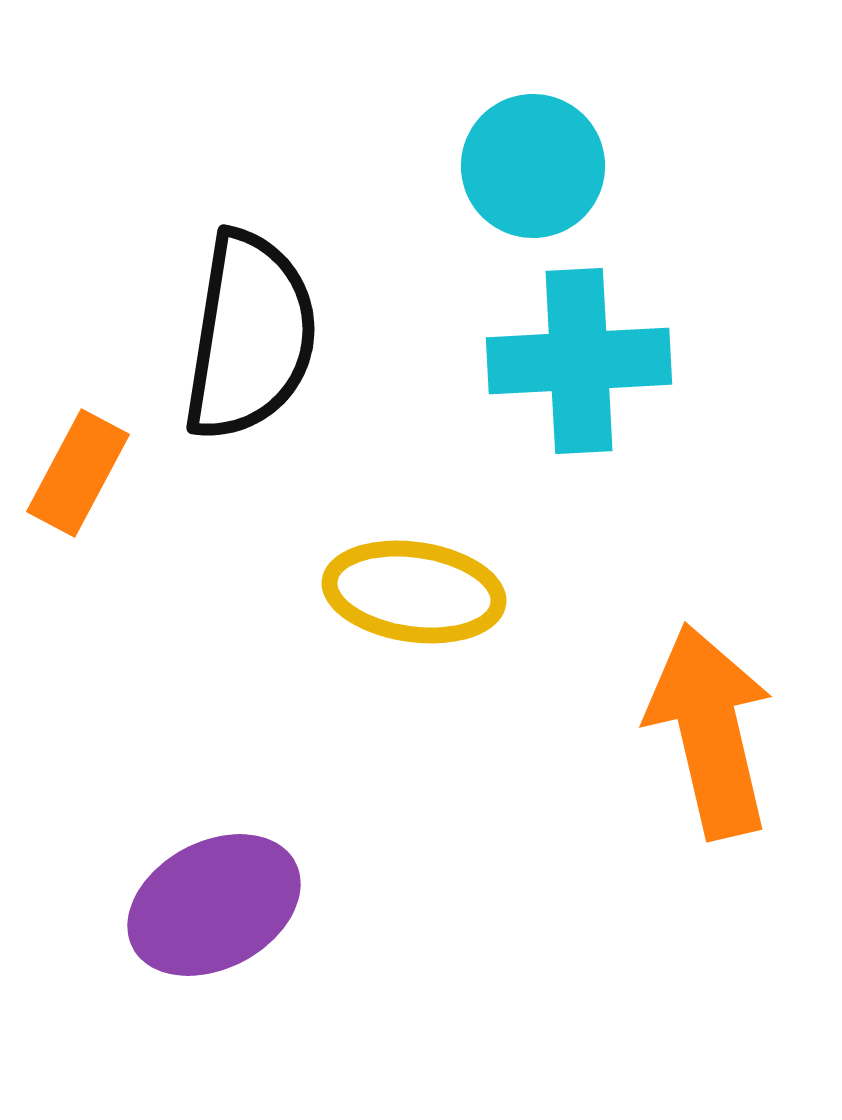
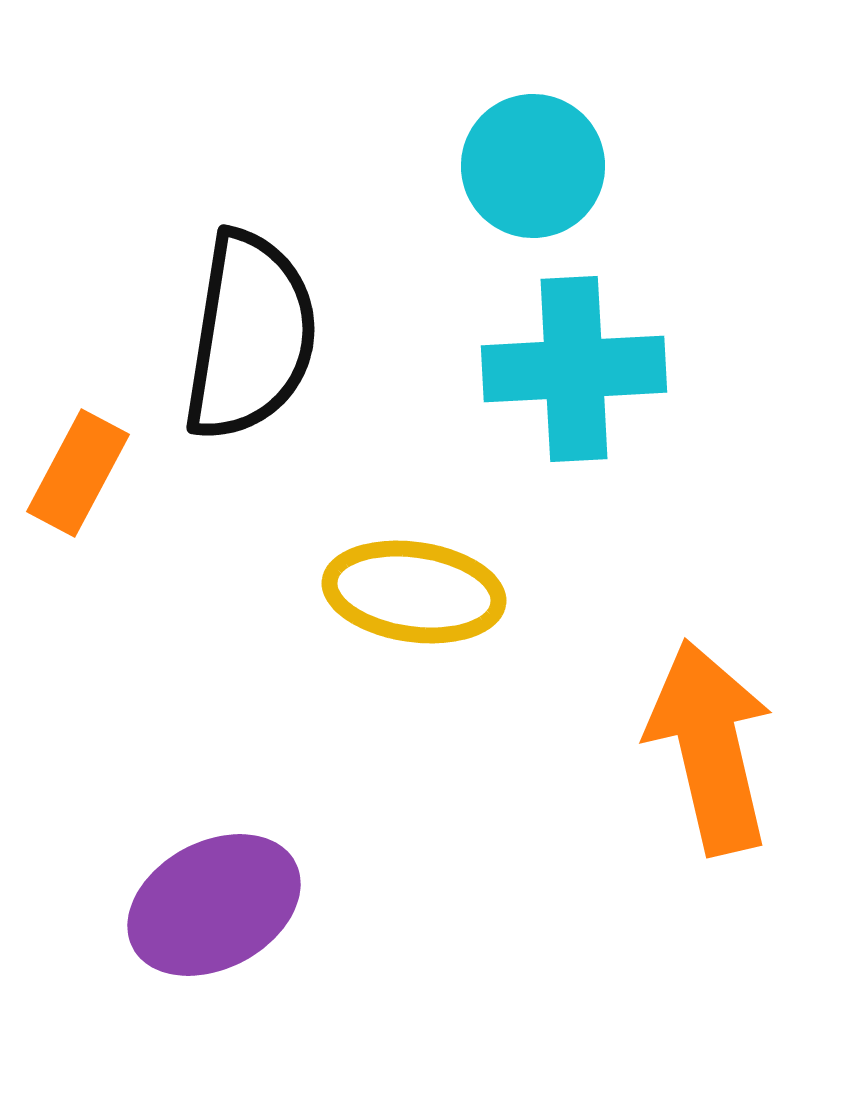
cyan cross: moved 5 px left, 8 px down
orange arrow: moved 16 px down
